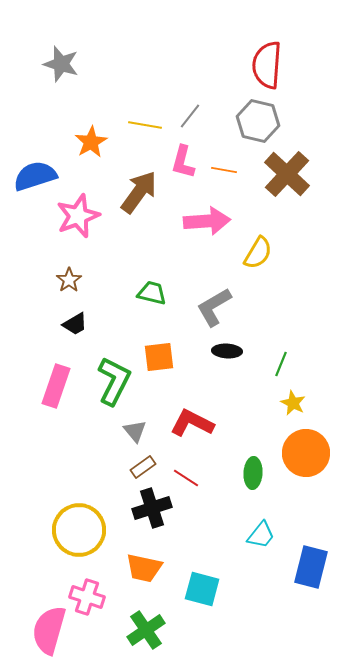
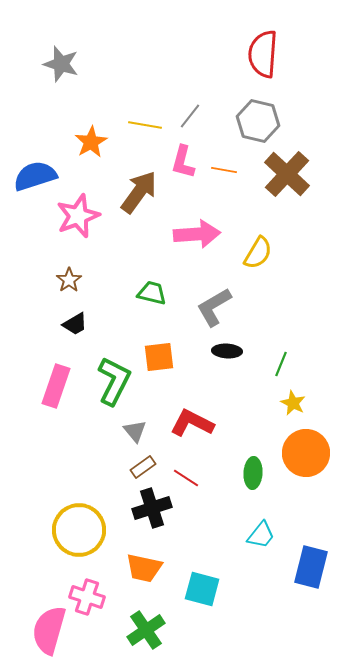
red semicircle: moved 4 px left, 11 px up
pink arrow: moved 10 px left, 13 px down
